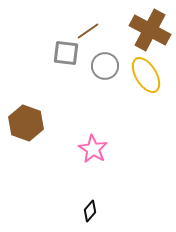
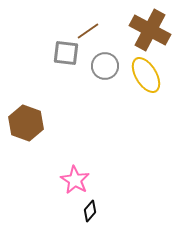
pink star: moved 18 px left, 31 px down
